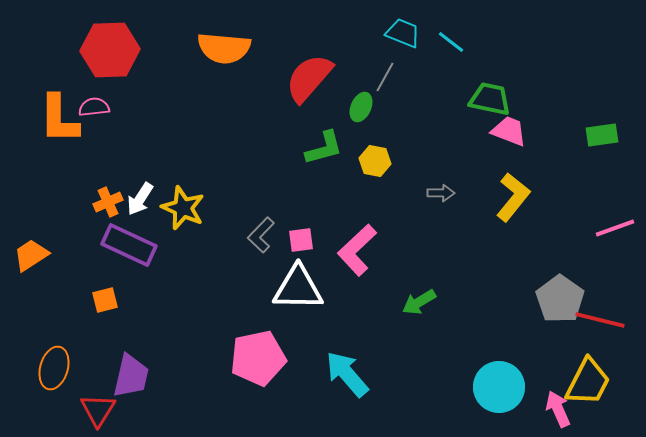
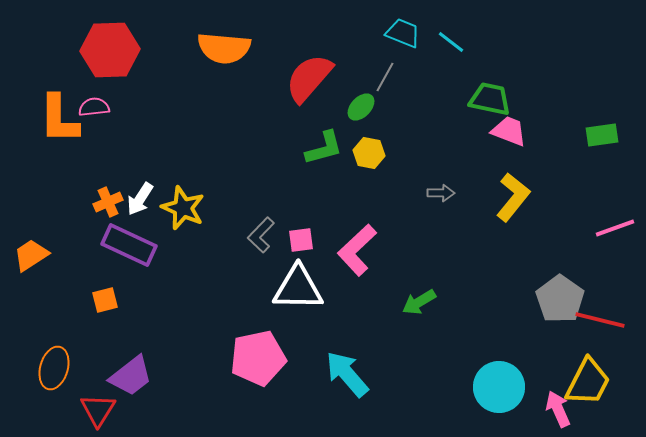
green ellipse: rotated 20 degrees clockwise
yellow hexagon: moved 6 px left, 8 px up
purple trapezoid: rotated 39 degrees clockwise
